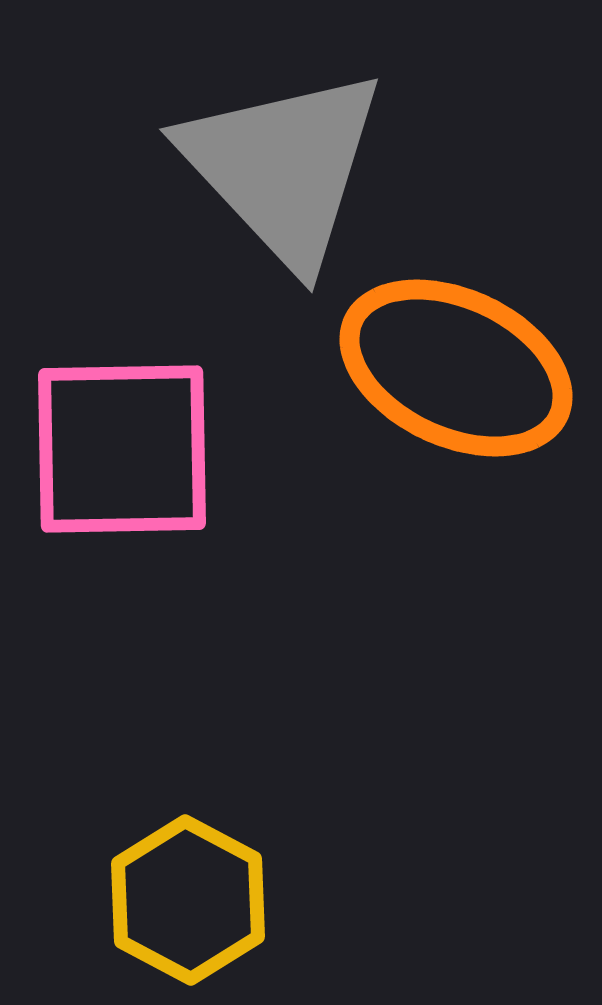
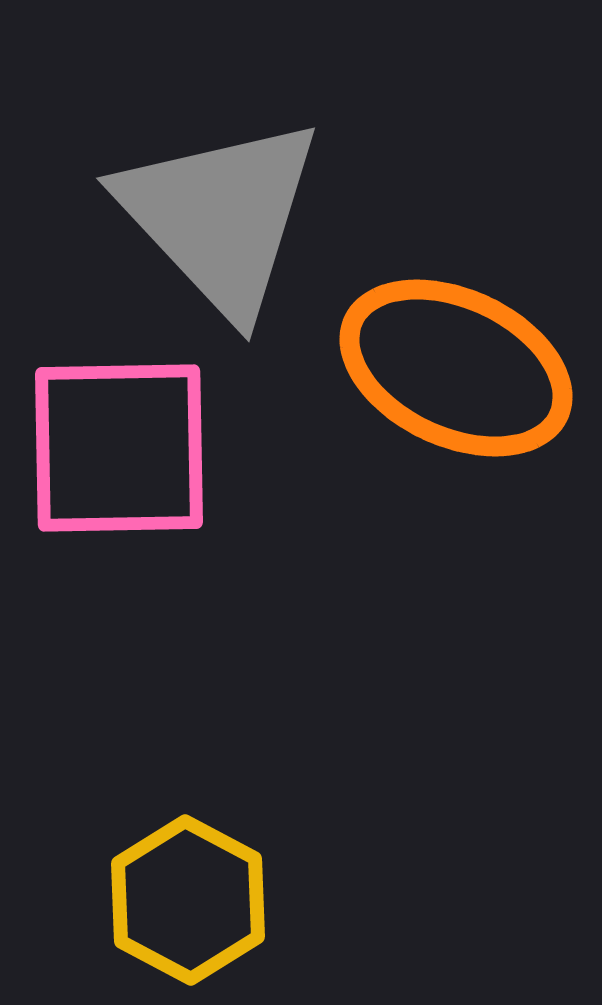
gray triangle: moved 63 px left, 49 px down
pink square: moved 3 px left, 1 px up
